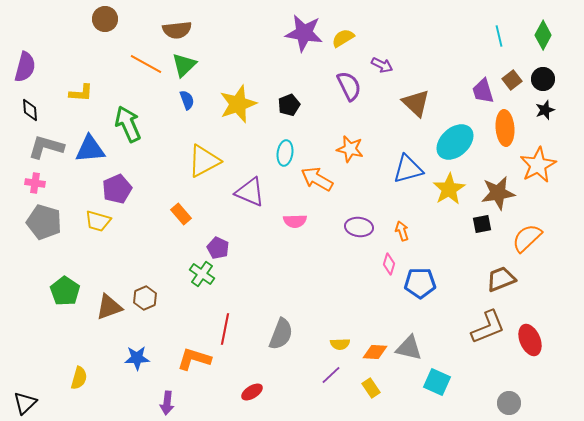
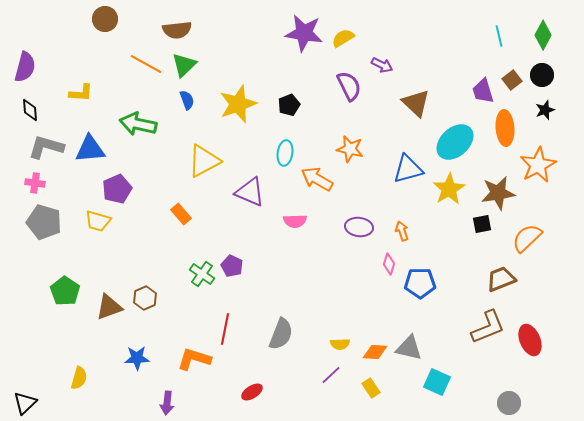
black circle at (543, 79): moved 1 px left, 4 px up
green arrow at (128, 124): moved 10 px right; rotated 54 degrees counterclockwise
purple pentagon at (218, 248): moved 14 px right, 18 px down
